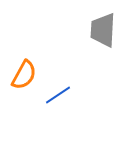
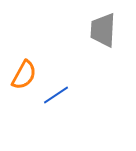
blue line: moved 2 px left
